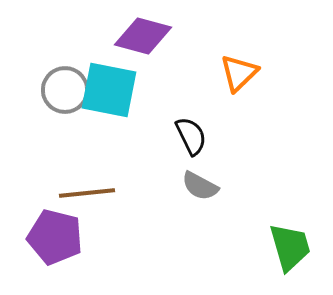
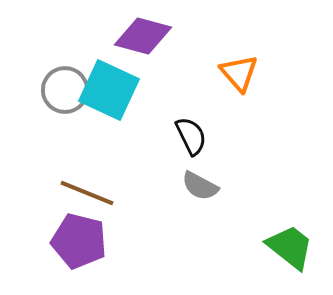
orange triangle: rotated 27 degrees counterclockwise
cyan square: rotated 14 degrees clockwise
brown line: rotated 28 degrees clockwise
purple pentagon: moved 24 px right, 4 px down
green trapezoid: rotated 36 degrees counterclockwise
